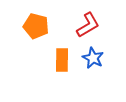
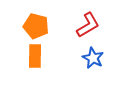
orange rectangle: moved 27 px left, 4 px up
